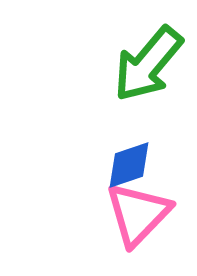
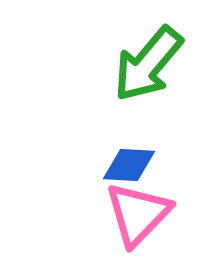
blue diamond: rotated 22 degrees clockwise
